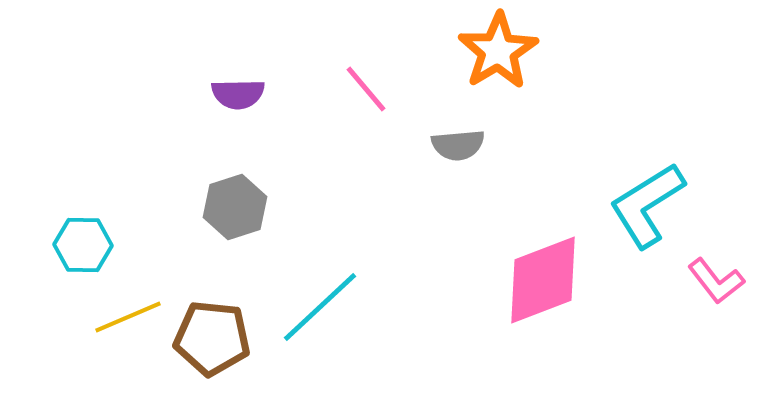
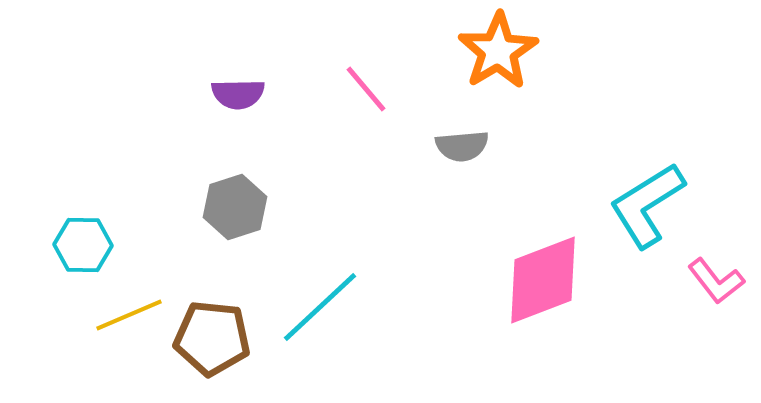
gray semicircle: moved 4 px right, 1 px down
yellow line: moved 1 px right, 2 px up
